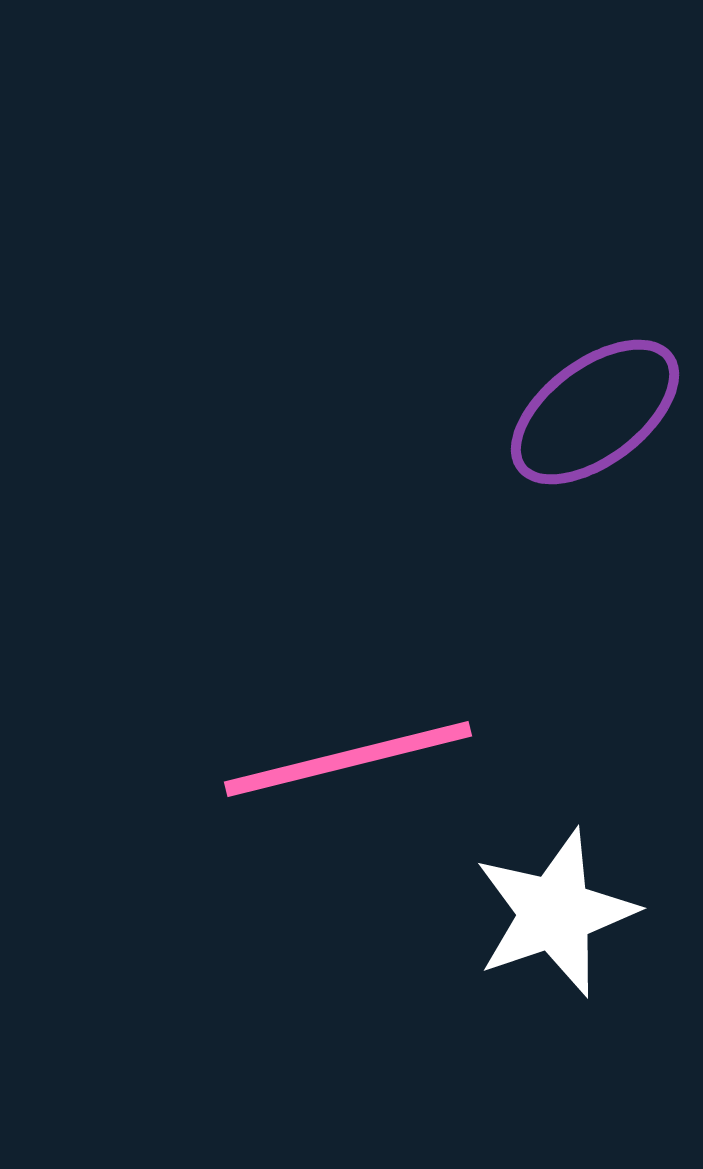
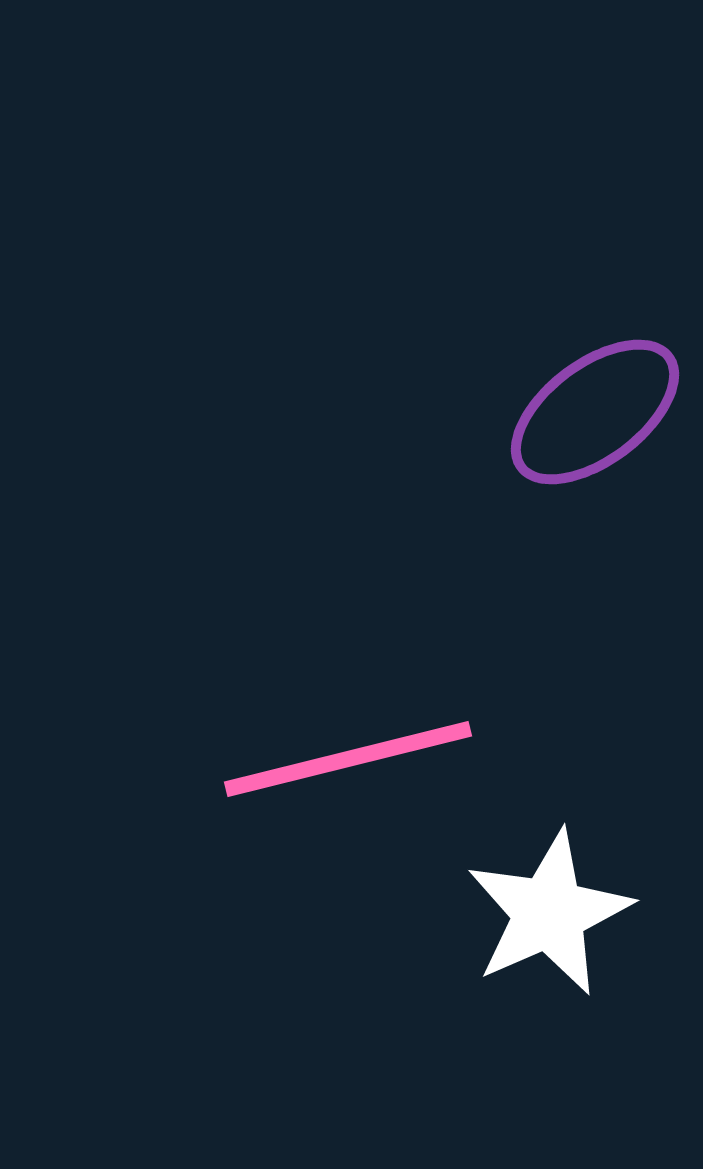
white star: moved 6 px left; rotated 5 degrees counterclockwise
